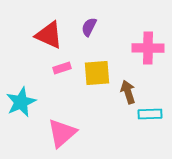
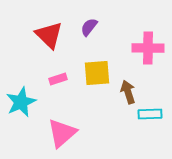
purple semicircle: rotated 12 degrees clockwise
red triangle: rotated 20 degrees clockwise
pink rectangle: moved 4 px left, 11 px down
